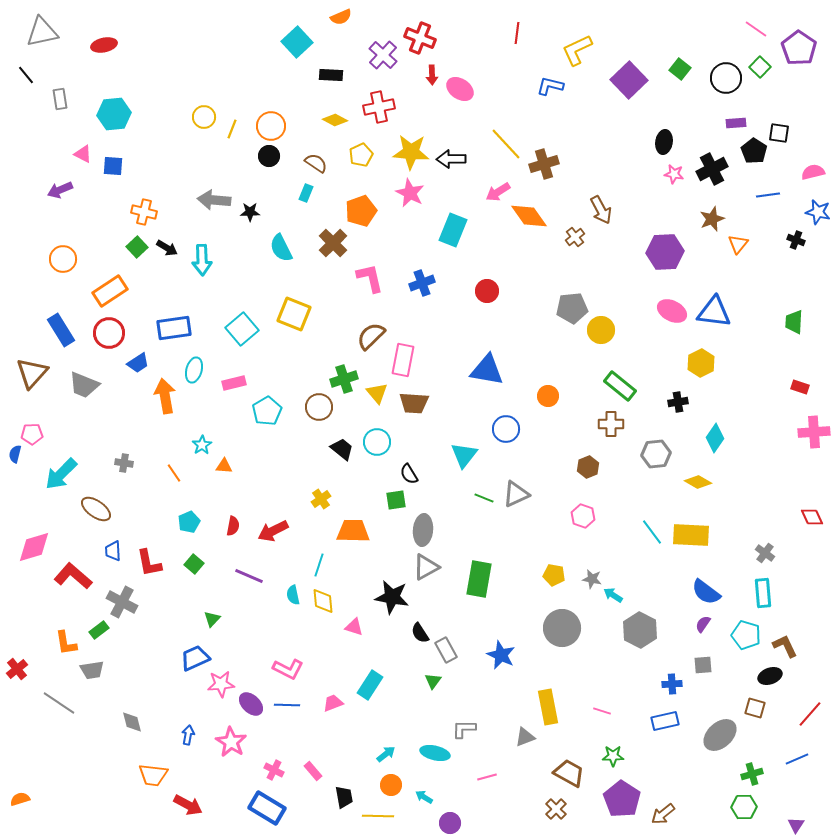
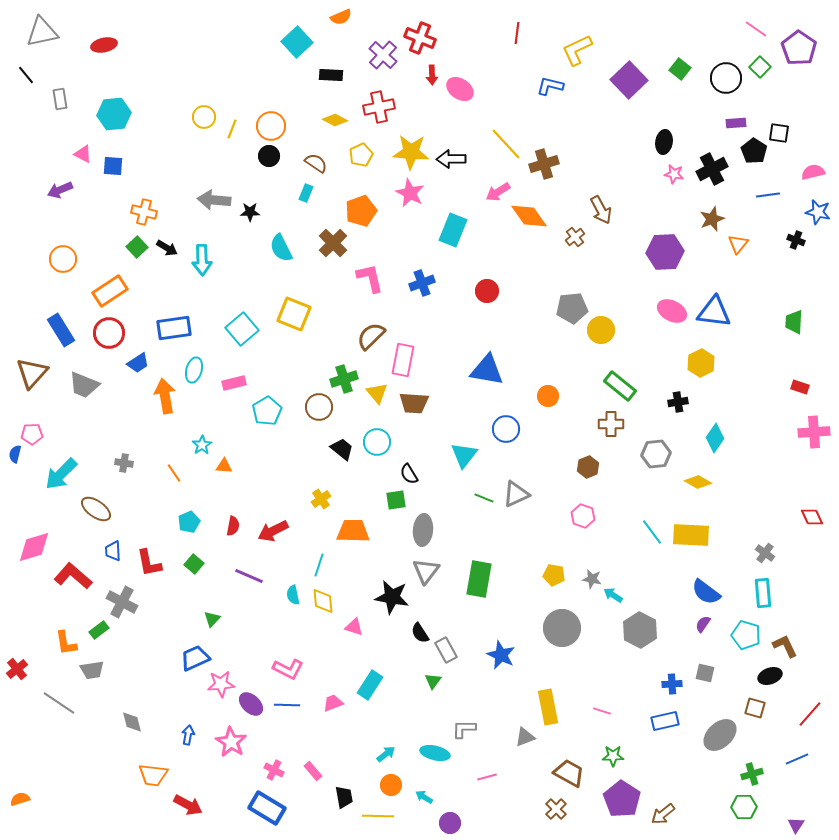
gray triangle at (426, 567): moved 4 px down; rotated 24 degrees counterclockwise
gray square at (703, 665): moved 2 px right, 8 px down; rotated 18 degrees clockwise
